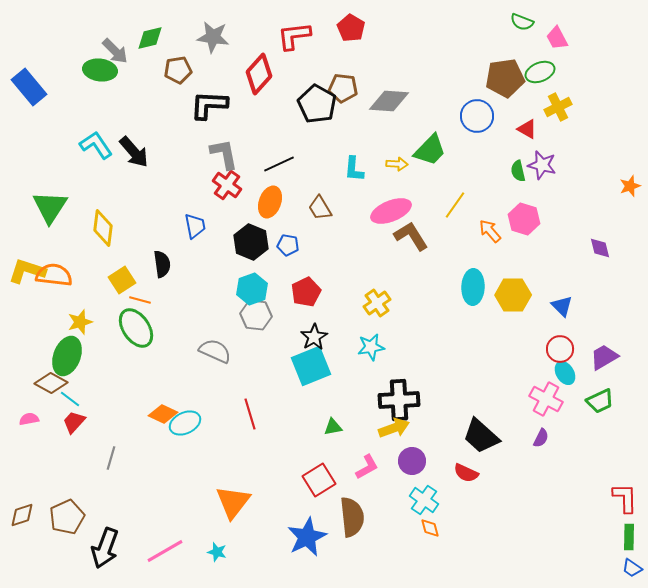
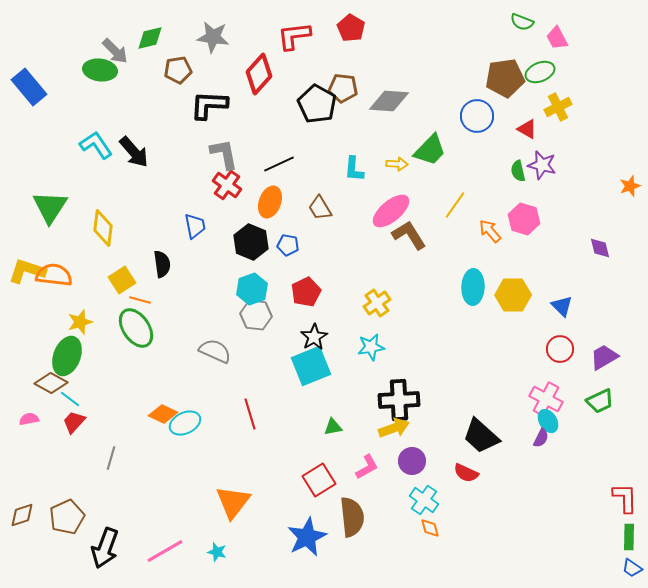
pink ellipse at (391, 211): rotated 18 degrees counterclockwise
brown L-shape at (411, 236): moved 2 px left, 1 px up
cyan ellipse at (565, 373): moved 17 px left, 48 px down
